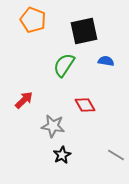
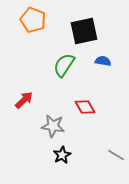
blue semicircle: moved 3 px left
red diamond: moved 2 px down
